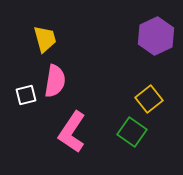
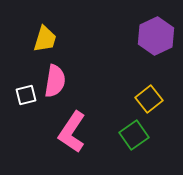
yellow trapezoid: rotated 32 degrees clockwise
green square: moved 2 px right, 3 px down; rotated 20 degrees clockwise
